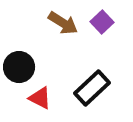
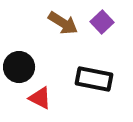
black rectangle: moved 2 px right, 9 px up; rotated 54 degrees clockwise
